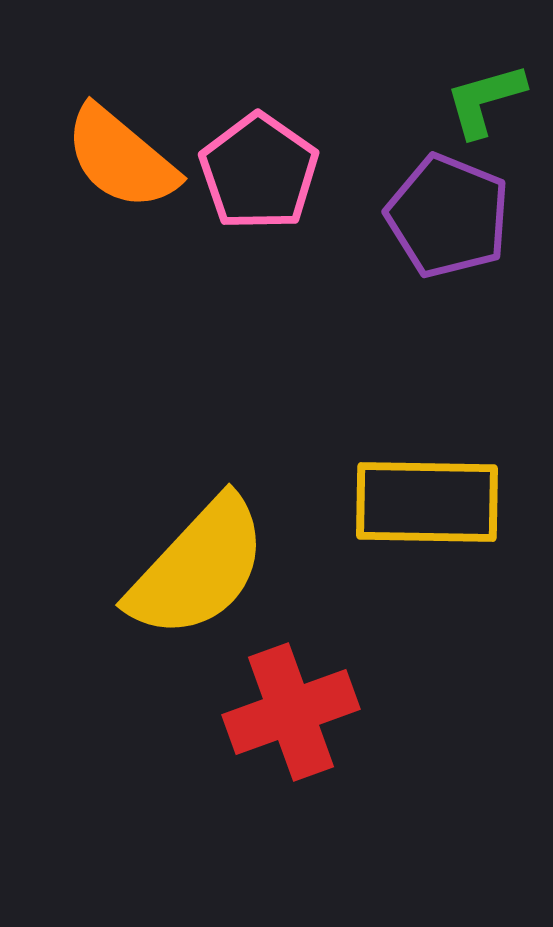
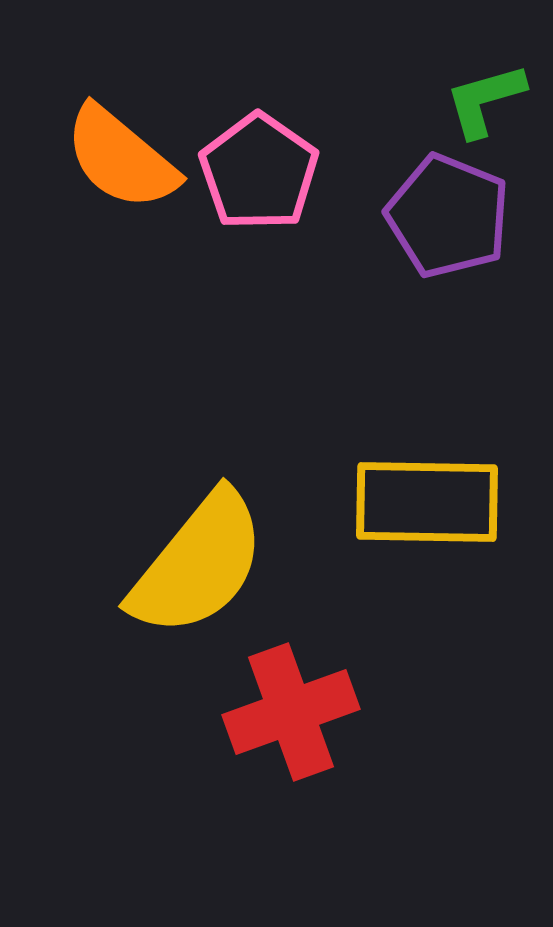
yellow semicircle: moved 4 px up; rotated 4 degrees counterclockwise
